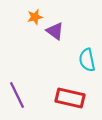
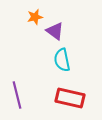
cyan semicircle: moved 25 px left
purple line: rotated 12 degrees clockwise
